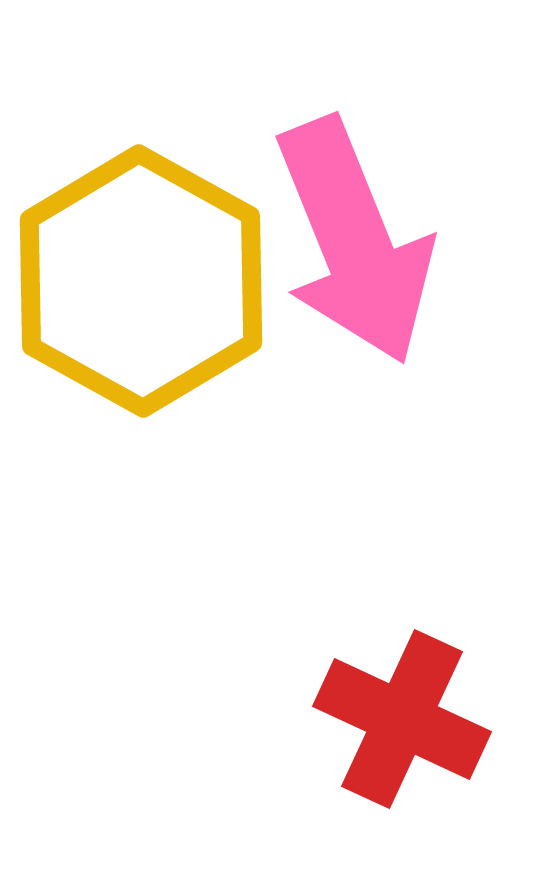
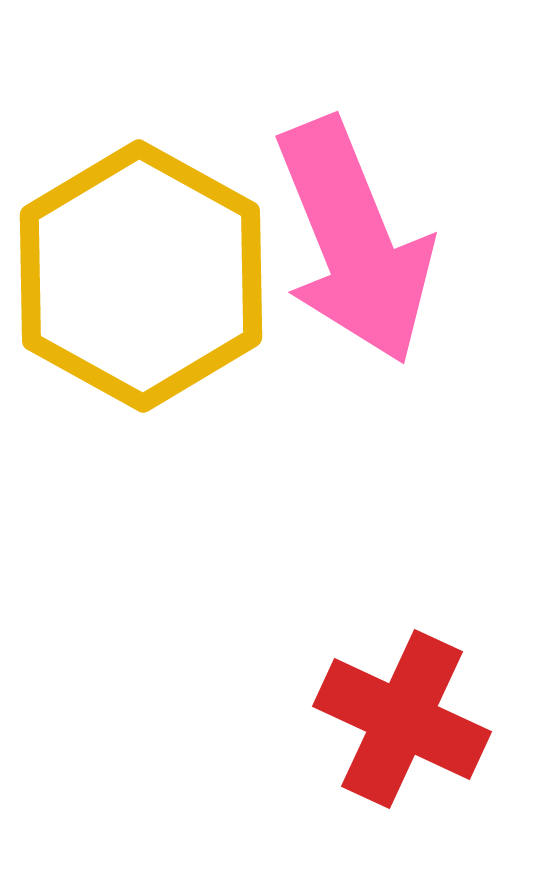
yellow hexagon: moved 5 px up
